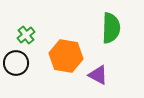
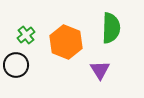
orange hexagon: moved 14 px up; rotated 12 degrees clockwise
black circle: moved 2 px down
purple triangle: moved 2 px right, 5 px up; rotated 30 degrees clockwise
